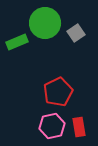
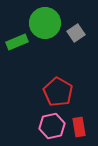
red pentagon: rotated 16 degrees counterclockwise
